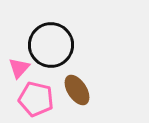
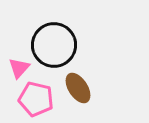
black circle: moved 3 px right
brown ellipse: moved 1 px right, 2 px up
